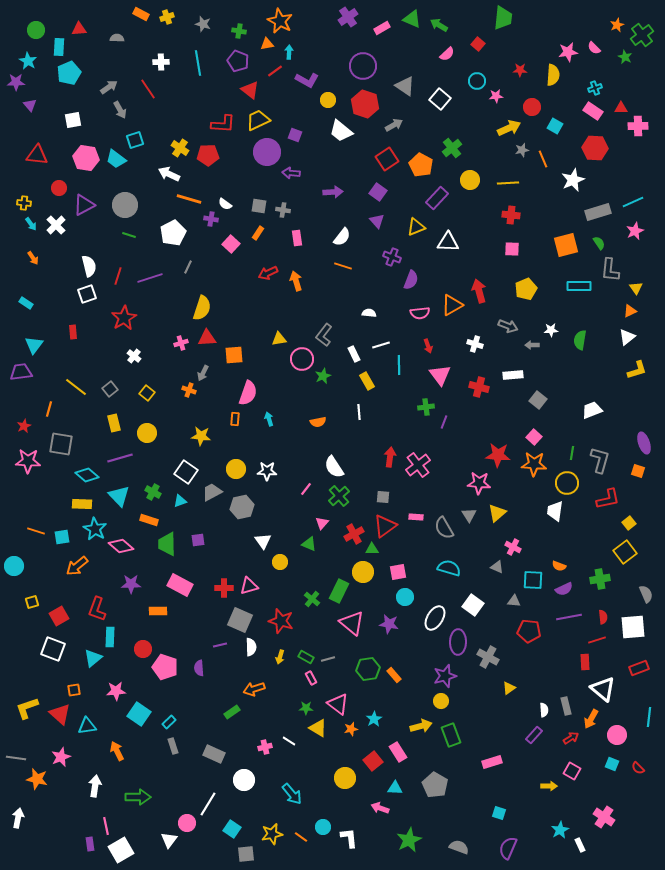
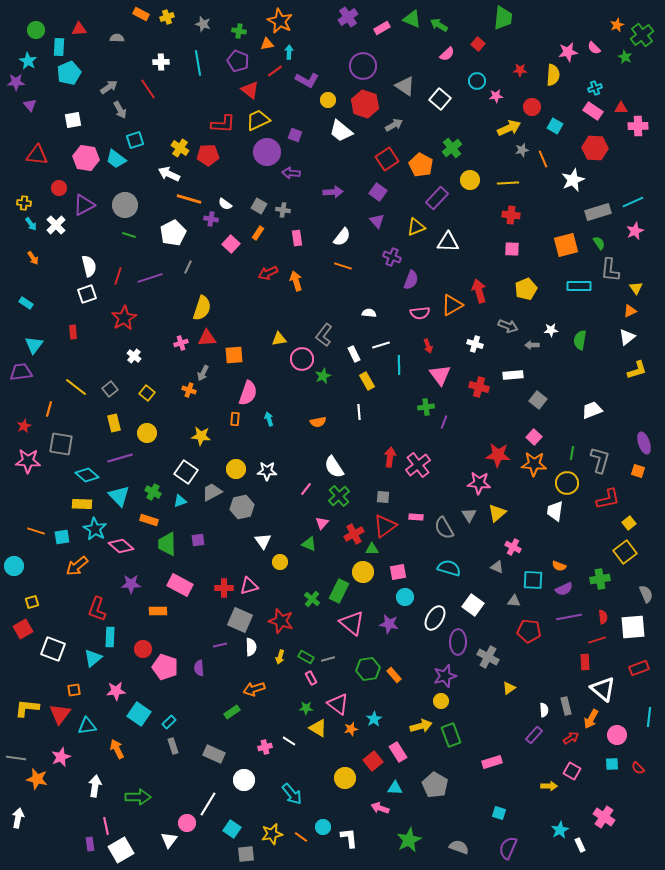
gray square at (259, 206): rotated 21 degrees clockwise
red square at (59, 616): moved 36 px left, 13 px down
yellow L-shape at (27, 708): rotated 25 degrees clockwise
red triangle at (60, 714): rotated 25 degrees clockwise
orange arrow at (117, 751): moved 2 px up
cyan square at (612, 764): rotated 24 degrees counterclockwise
